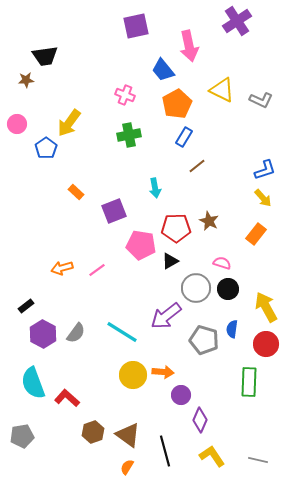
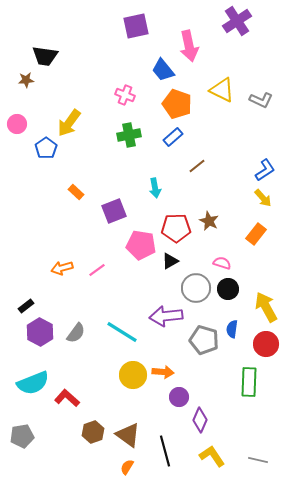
black trapezoid at (45, 56): rotated 16 degrees clockwise
orange pentagon at (177, 104): rotated 24 degrees counterclockwise
blue rectangle at (184, 137): moved 11 px left; rotated 18 degrees clockwise
blue L-shape at (265, 170): rotated 15 degrees counterclockwise
purple arrow at (166, 316): rotated 32 degrees clockwise
purple hexagon at (43, 334): moved 3 px left, 2 px up
cyan semicircle at (33, 383): rotated 92 degrees counterclockwise
purple circle at (181, 395): moved 2 px left, 2 px down
